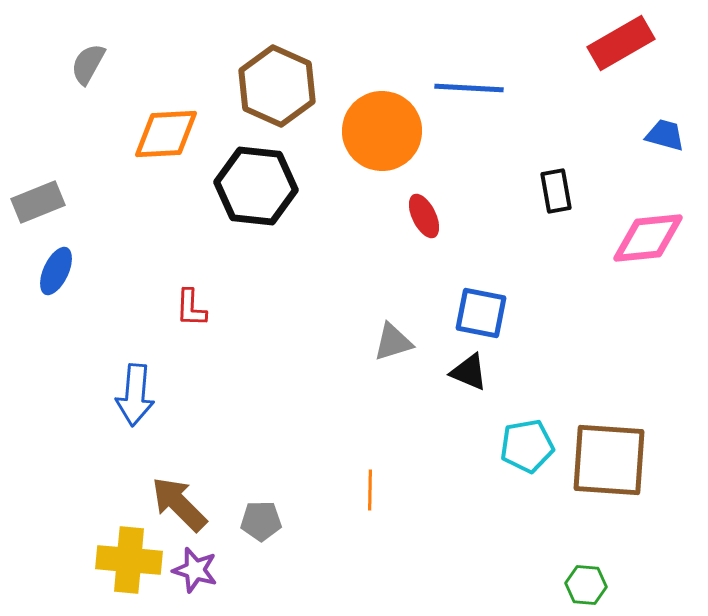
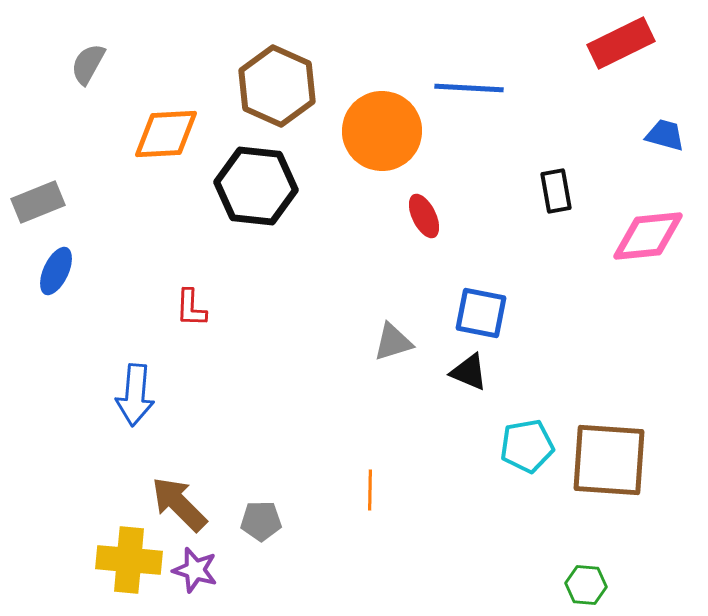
red rectangle: rotated 4 degrees clockwise
pink diamond: moved 2 px up
